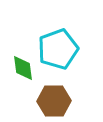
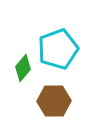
green diamond: rotated 48 degrees clockwise
